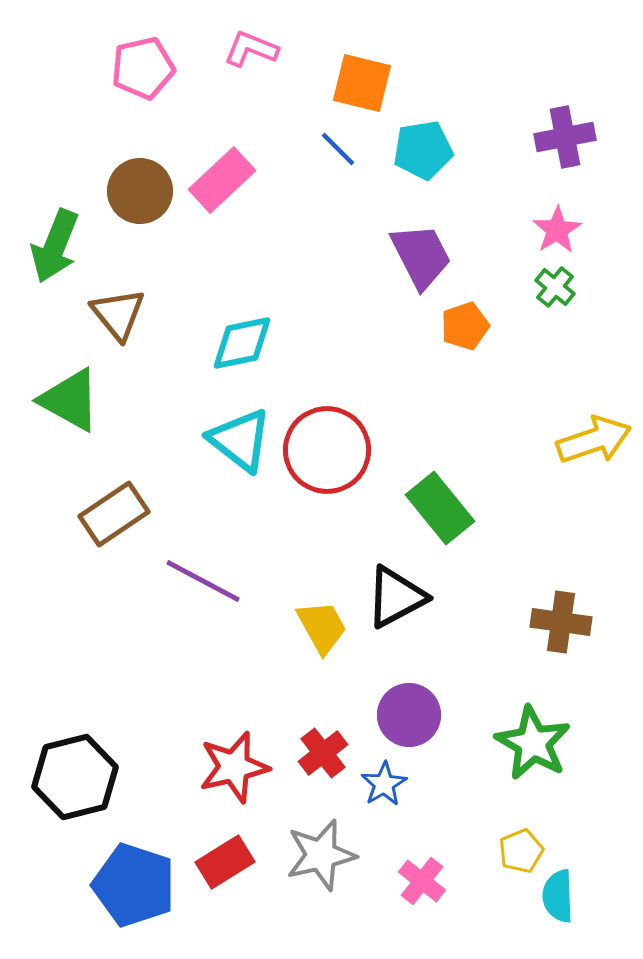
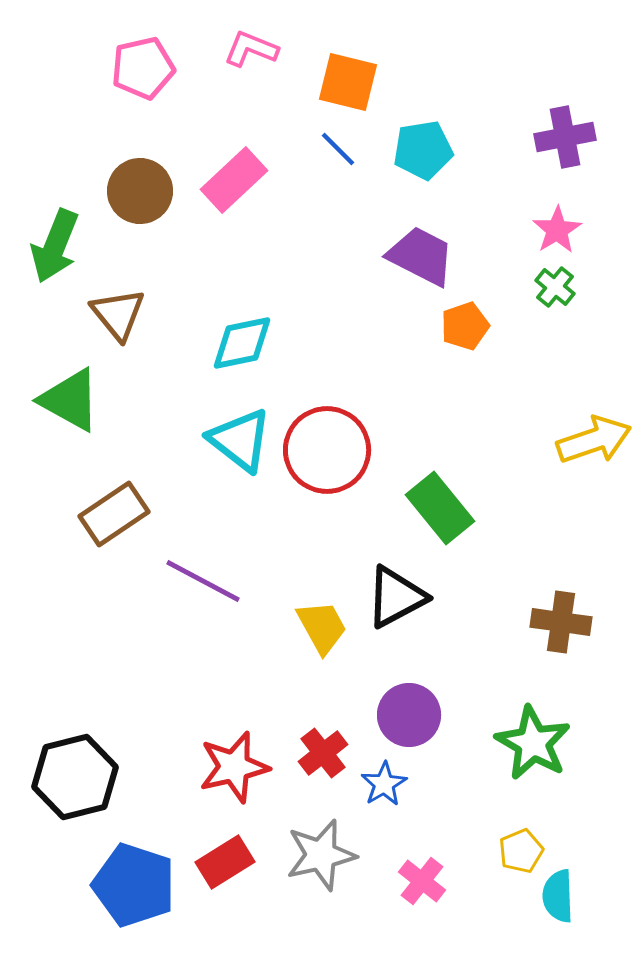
orange square: moved 14 px left, 1 px up
pink rectangle: moved 12 px right
purple trapezoid: rotated 36 degrees counterclockwise
